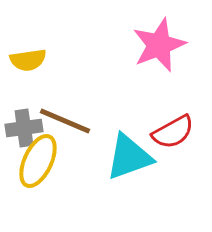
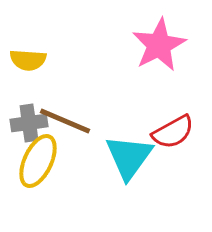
pink star: rotated 6 degrees counterclockwise
yellow semicircle: rotated 12 degrees clockwise
gray cross: moved 5 px right, 5 px up
cyan triangle: rotated 34 degrees counterclockwise
